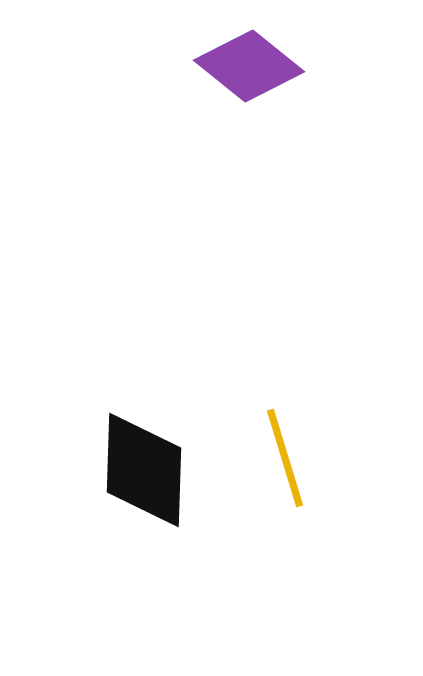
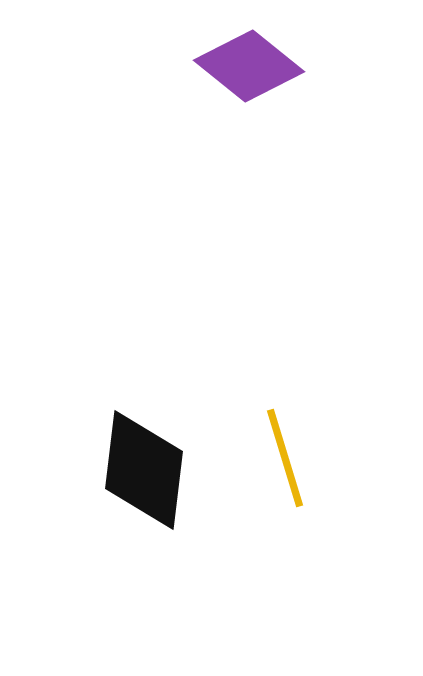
black diamond: rotated 5 degrees clockwise
